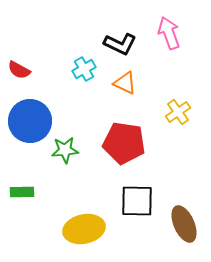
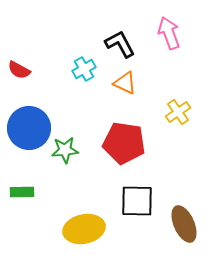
black L-shape: rotated 144 degrees counterclockwise
blue circle: moved 1 px left, 7 px down
